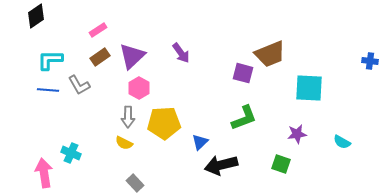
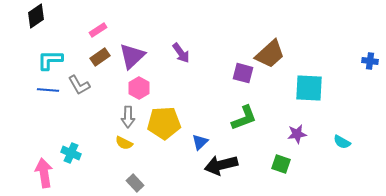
brown trapezoid: rotated 20 degrees counterclockwise
